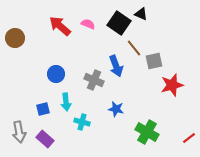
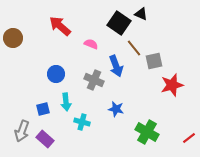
pink semicircle: moved 3 px right, 20 px down
brown circle: moved 2 px left
gray arrow: moved 3 px right, 1 px up; rotated 30 degrees clockwise
